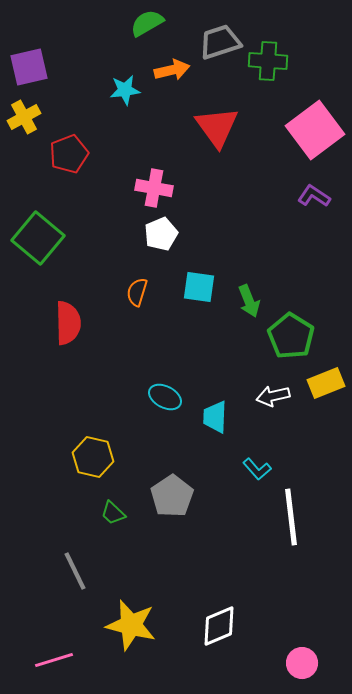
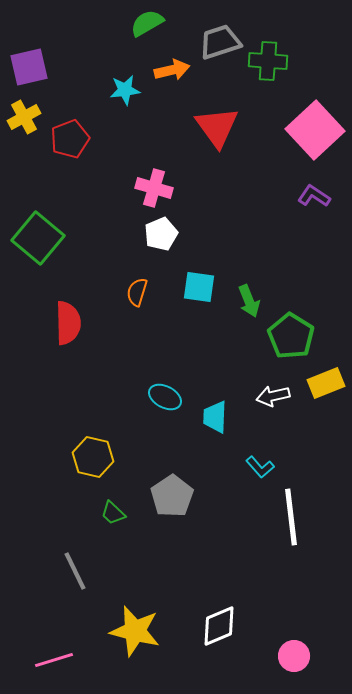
pink square: rotated 6 degrees counterclockwise
red pentagon: moved 1 px right, 15 px up
pink cross: rotated 6 degrees clockwise
cyan L-shape: moved 3 px right, 2 px up
yellow star: moved 4 px right, 6 px down
pink circle: moved 8 px left, 7 px up
